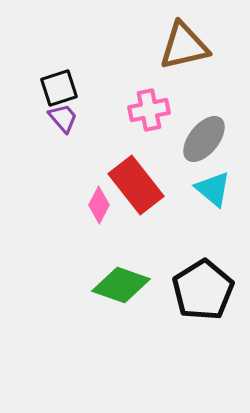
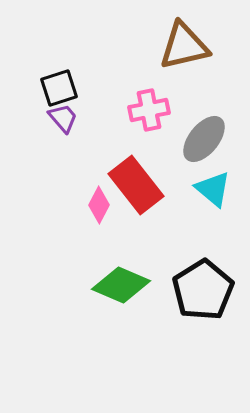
green diamond: rotated 4 degrees clockwise
